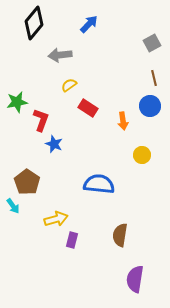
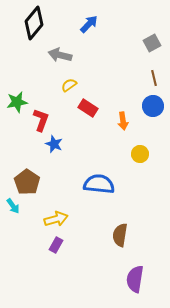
gray arrow: rotated 20 degrees clockwise
blue circle: moved 3 px right
yellow circle: moved 2 px left, 1 px up
purple rectangle: moved 16 px left, 5 px down; rotated 14 degrees clockwise
